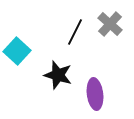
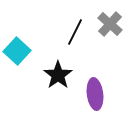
black star: rotated 20 degrees clockwise
